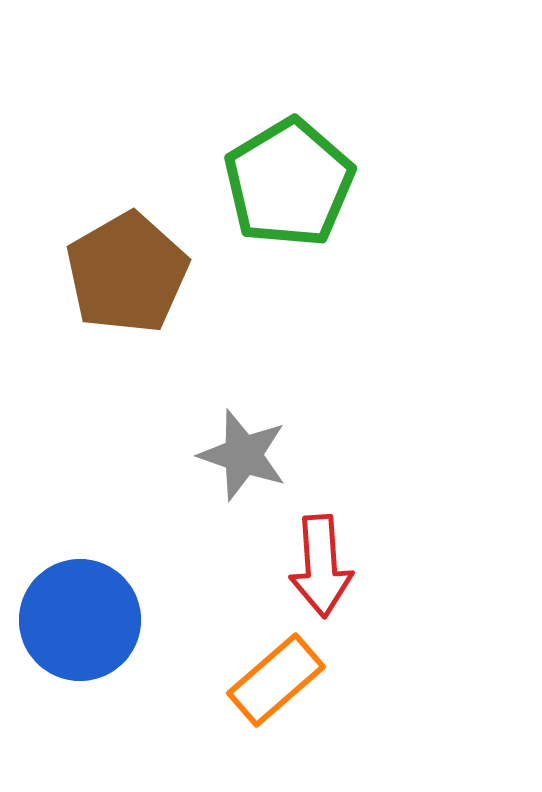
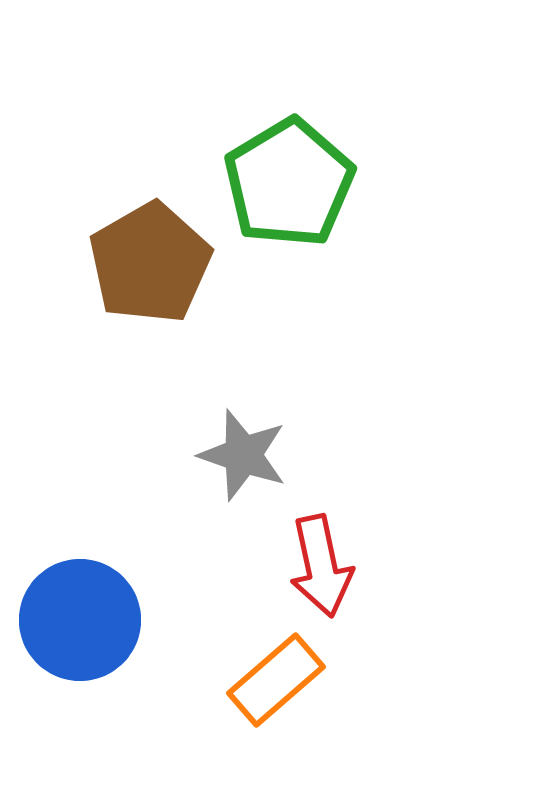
brown pentagon: moved 23 px right, 10 px up
red arrow: rotated 8 degrees counterclockwise
